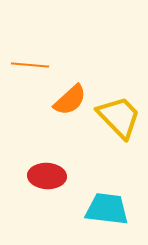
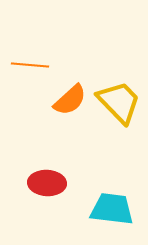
yellow trapezoid: moved 15 px up
red ellipse: moved 7 px down
cyan trapezoid: moved 5 px right
